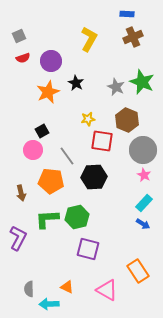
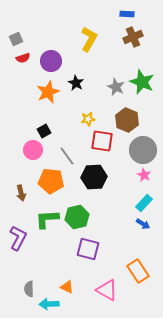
gray square: moved 3 px left, 3 px down
black square: moved 2 px right
